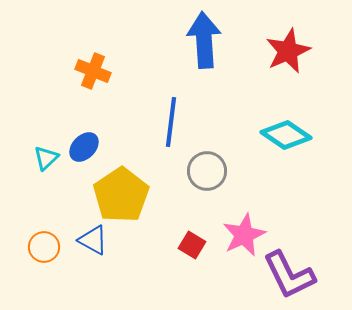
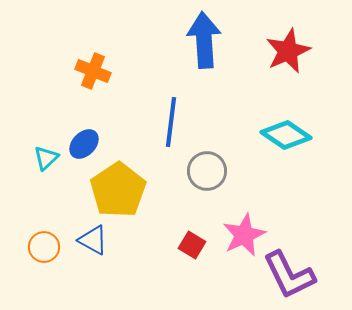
blue ellipse: moved 3 px up
yellow pentagon: moved 3 px left, 5 px up
